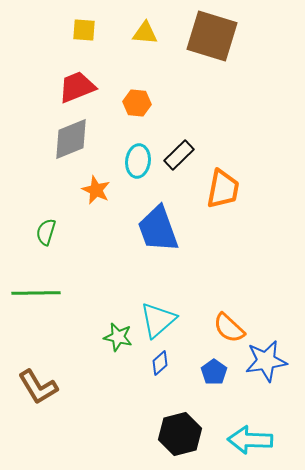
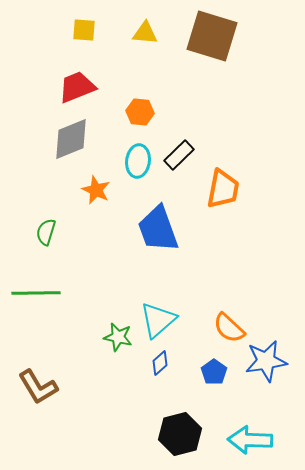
orange hexagon: moved 3 px right, 9 px down
